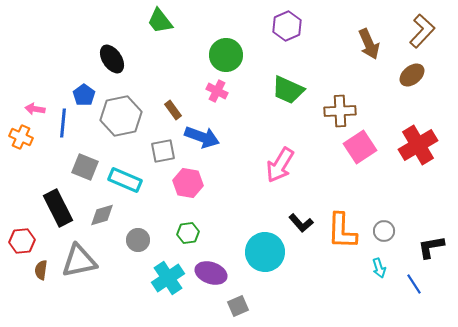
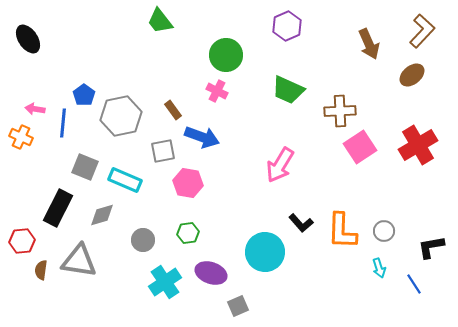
black ellipse at (112, 59): moved 84 px left, 20 px up
black rectangle at (58, 208): rotated 54 degrees clockwise
gray circle at (138, 240): moved 5 px right
gray triangle at (79, 261): rotated 21 degrees clockwise
cyan cross at (168, 278): moved 3 px left, 4 px down
